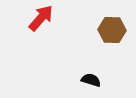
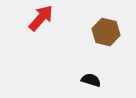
brown hexagon: moved 6 px left, 2 px down; rotated 12 degrees clockwise
